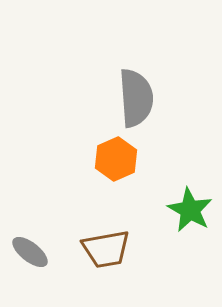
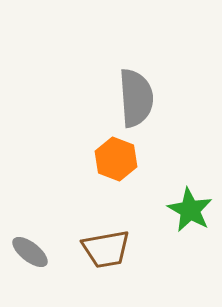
orange hexagon: rotated 15 degrees counterclockwise
